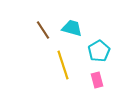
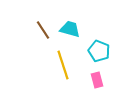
cyan trapezoid: moved 2 px left, 1 px down
cyan pentagon: rotated 20 degrees counterclockwise
